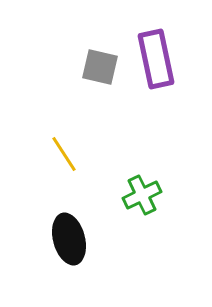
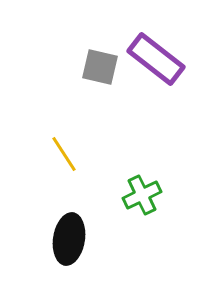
purple rectangle: rotated 40 degrees counterclockwise
black ellipse: rotated 24 degrees clockwise
